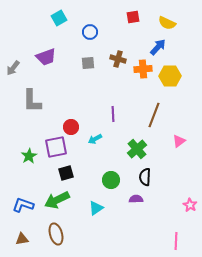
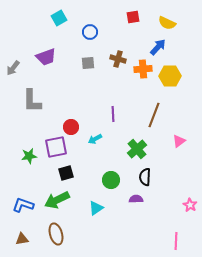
green star: rotated 21 degrees clockwise
